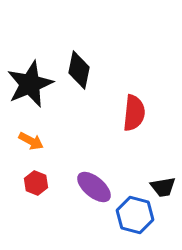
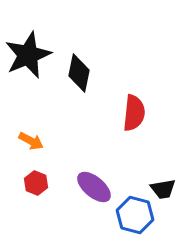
black diamond: moved 3 px down
black star: moved 2 px left, 29 px up
black trapezoid: moved 2 px down
